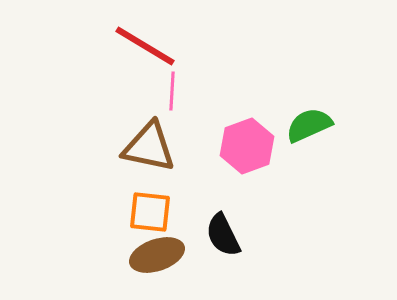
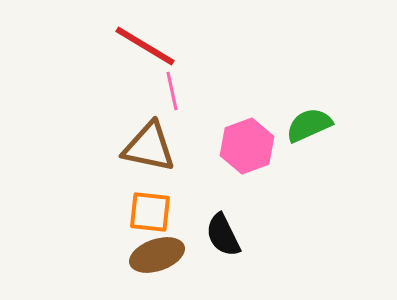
pink line: rotated 15 degrees counterclockwise
